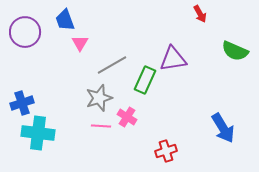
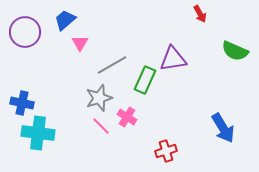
blue trapezoid: rotated 70 degrees clockwise
blue cross: rotated 30 degrees clockwise
pink line: rotated 42 degrees clockwise
